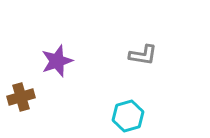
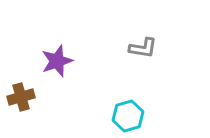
gray L-shape: moved 7 px up
